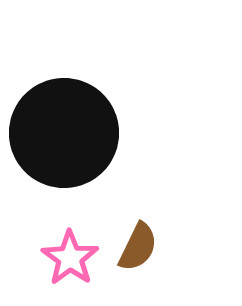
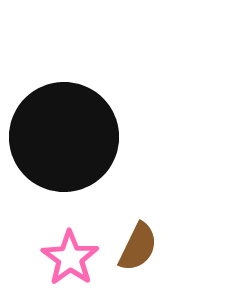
black circle: moved 4 px down
